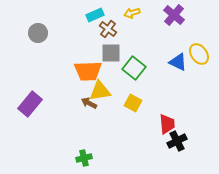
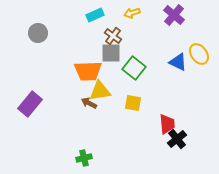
brown cross: moved 5 px right, 7 px down
yellow square: rotated 18 degrees counterclockwise
black cross: moved 2 px up; rotated 12 degrees counterclockwise
